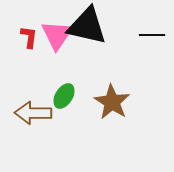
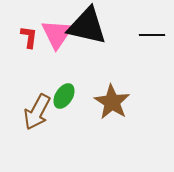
pink triangle: moved 1 px up
brown arrow: moved 4 px right, 1 px up; rotated 63 degrees counterclockwise
